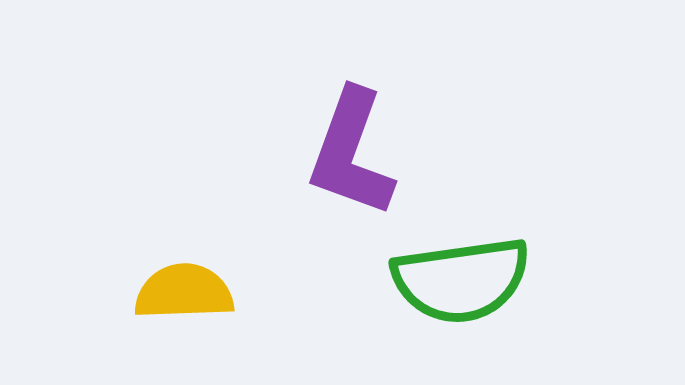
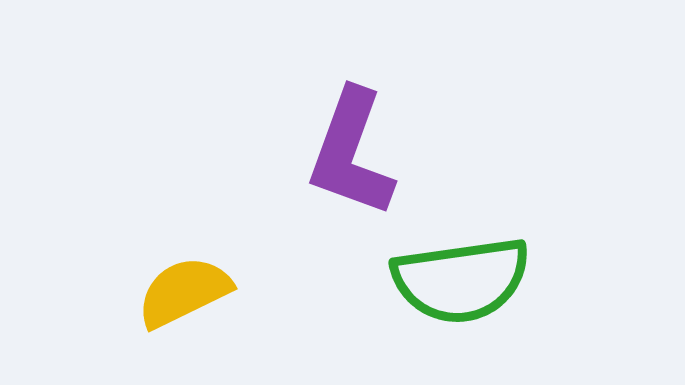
yellow semicircle: rotated 24 degrees counterclockwise
